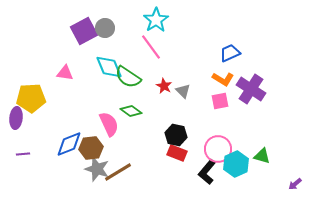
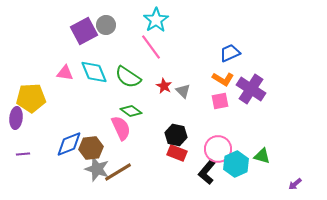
gray circle: moved 1 px right, 3 px up
cyan diamond: moved 15 px left, 5 px down
pink semicircle: moved 12 px right, 4 px down
